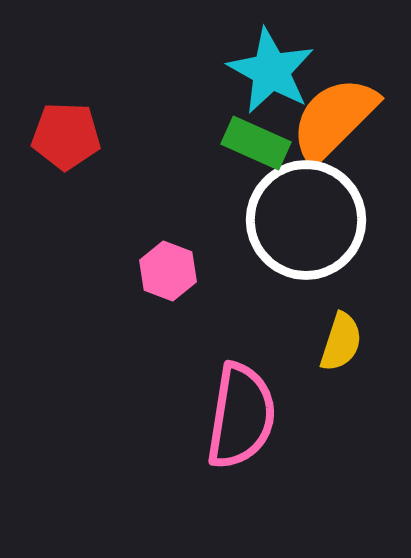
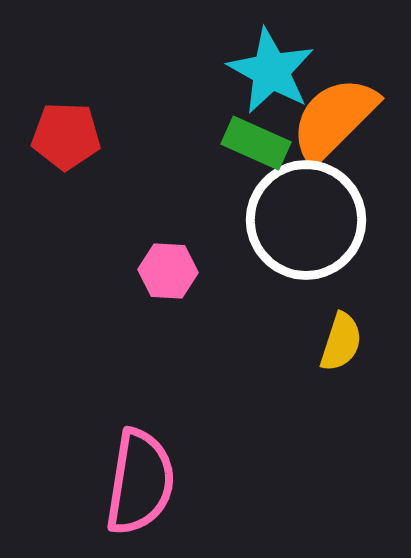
pink hexagon: rotated 18 degrees counterclockwise
pink semicircle: moved 101 px left, 66 px down
